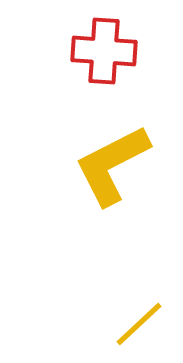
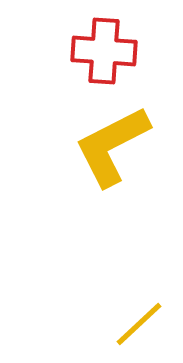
yellow L-shape: moved 19 px up
